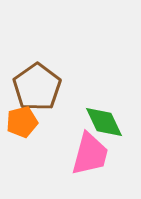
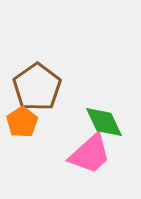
orange pentagon: rotated 20 degrees counterclockwise
pink trapezoid: rotated 33 degrees clockwise
